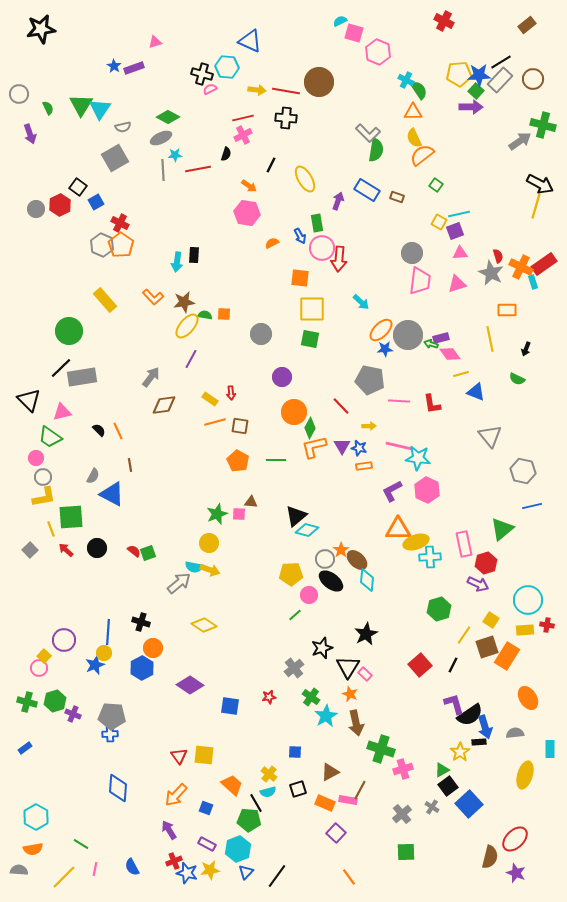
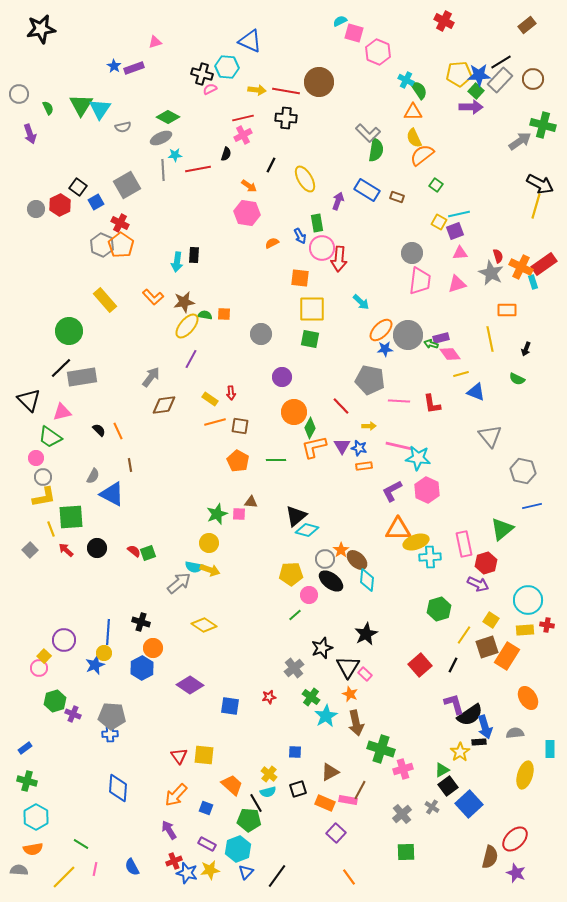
gray square at (115, 158): moved 12 px right, 27 px down
green cross at (27, 702): moved 79 px down
